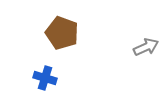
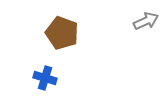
gray arrow: moved 26 px up
